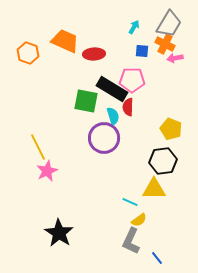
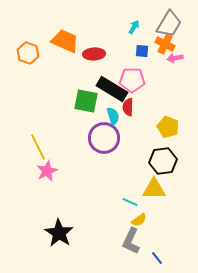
yellow pentagon: moved 3 px left, 2 px up
